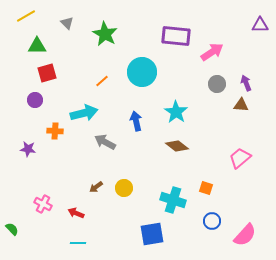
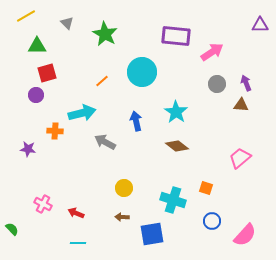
purple circle: moved 1 px right, 5 px up
cyan arrow: moved 2 px left
brown arrow: moved 26 px right, 30 px down; rotated 40 degrees clockwise
